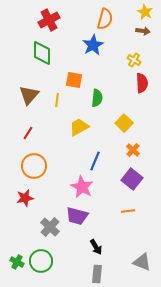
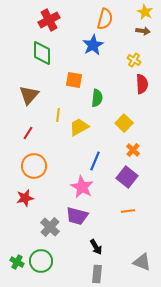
red semicircle: moved 1 px down
yellow line: moved 1 px right, 15 px down
purple square: moved 5 px left, 2 px up
